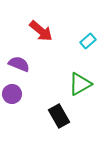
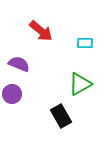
cyan rectangle: moved 3 px left, 2 px down; rotated 42 degrees clockwise
black rectangle: moved 2 px right
